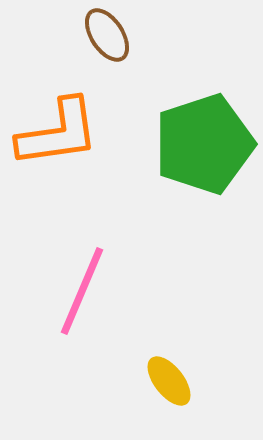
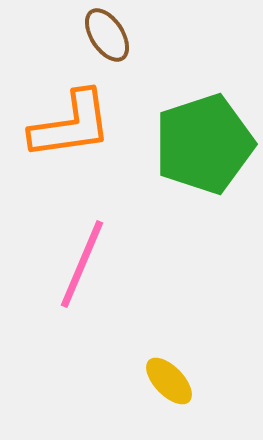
orange L-shape: moved 13 px right, 8 px up
pink line: moved 27 px up
yellow ellipse: rotated 6 degrees counterclockwise
